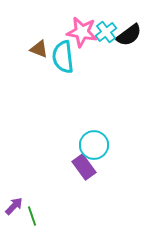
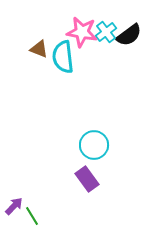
purple rectangle: moved 3 px right, 12 px down
green line: rotated 12 degrees counterclockwise
